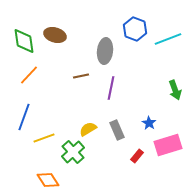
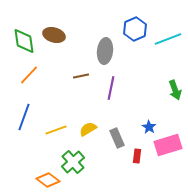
blue hexagon: rotated 15 degrees clockwise
brown ellipse: moved 1 px left
blue star: moved 4 px down
gray rectangle: moved 8 px down
yellow line: moved 12 px right, 8 px up
green cross: moved 10 px down
red rectangle: rotated 32 degrees counterclockwise
orange diamond: rotated 20 degrees counterclockwise
